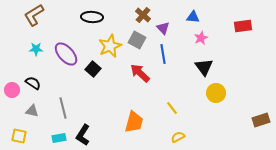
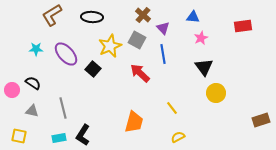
brown L-shape: moved 18 px right
